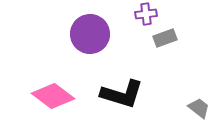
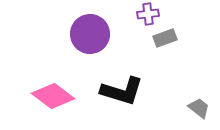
purple cross: moved 2 px right
black L-shape: moved 3 px up
